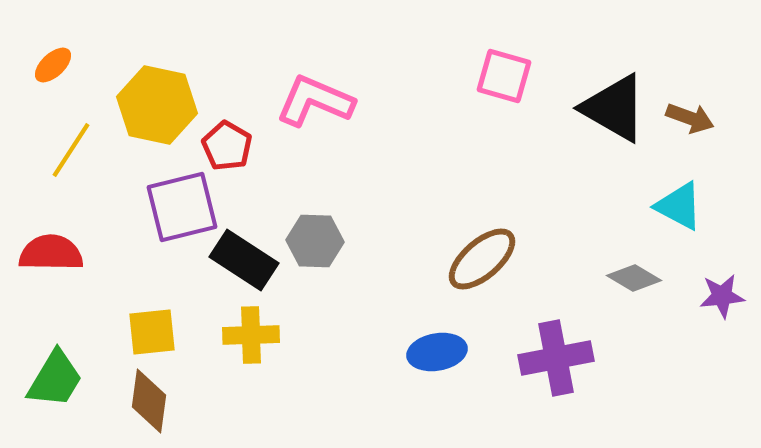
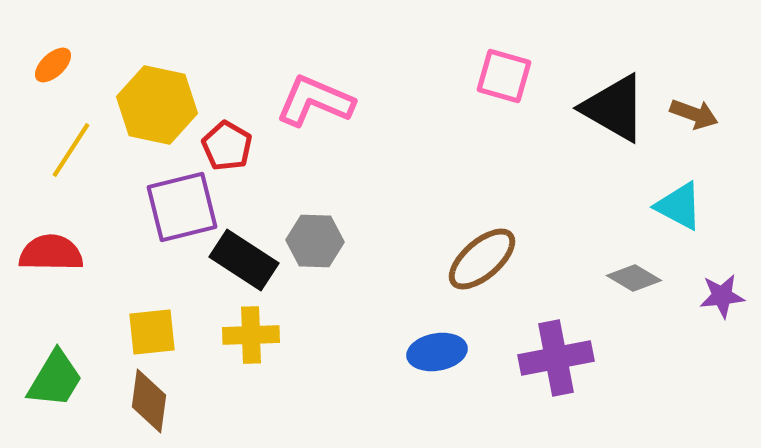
brown arrow: moved 4 px right, 4 px up
